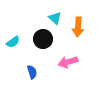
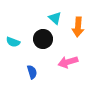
cyan semicircle: rotated 56 degrees clockwise
